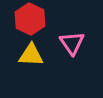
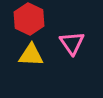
red hexagon: moved 1 px left
